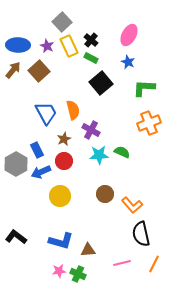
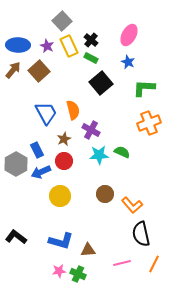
gray square: moved 1 px up
